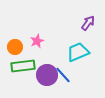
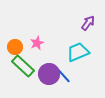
pink star: moved 2 px down
green rectangle: rotated 50 degrees clockwise
purple circle: moved 2 px right, 1 px up
